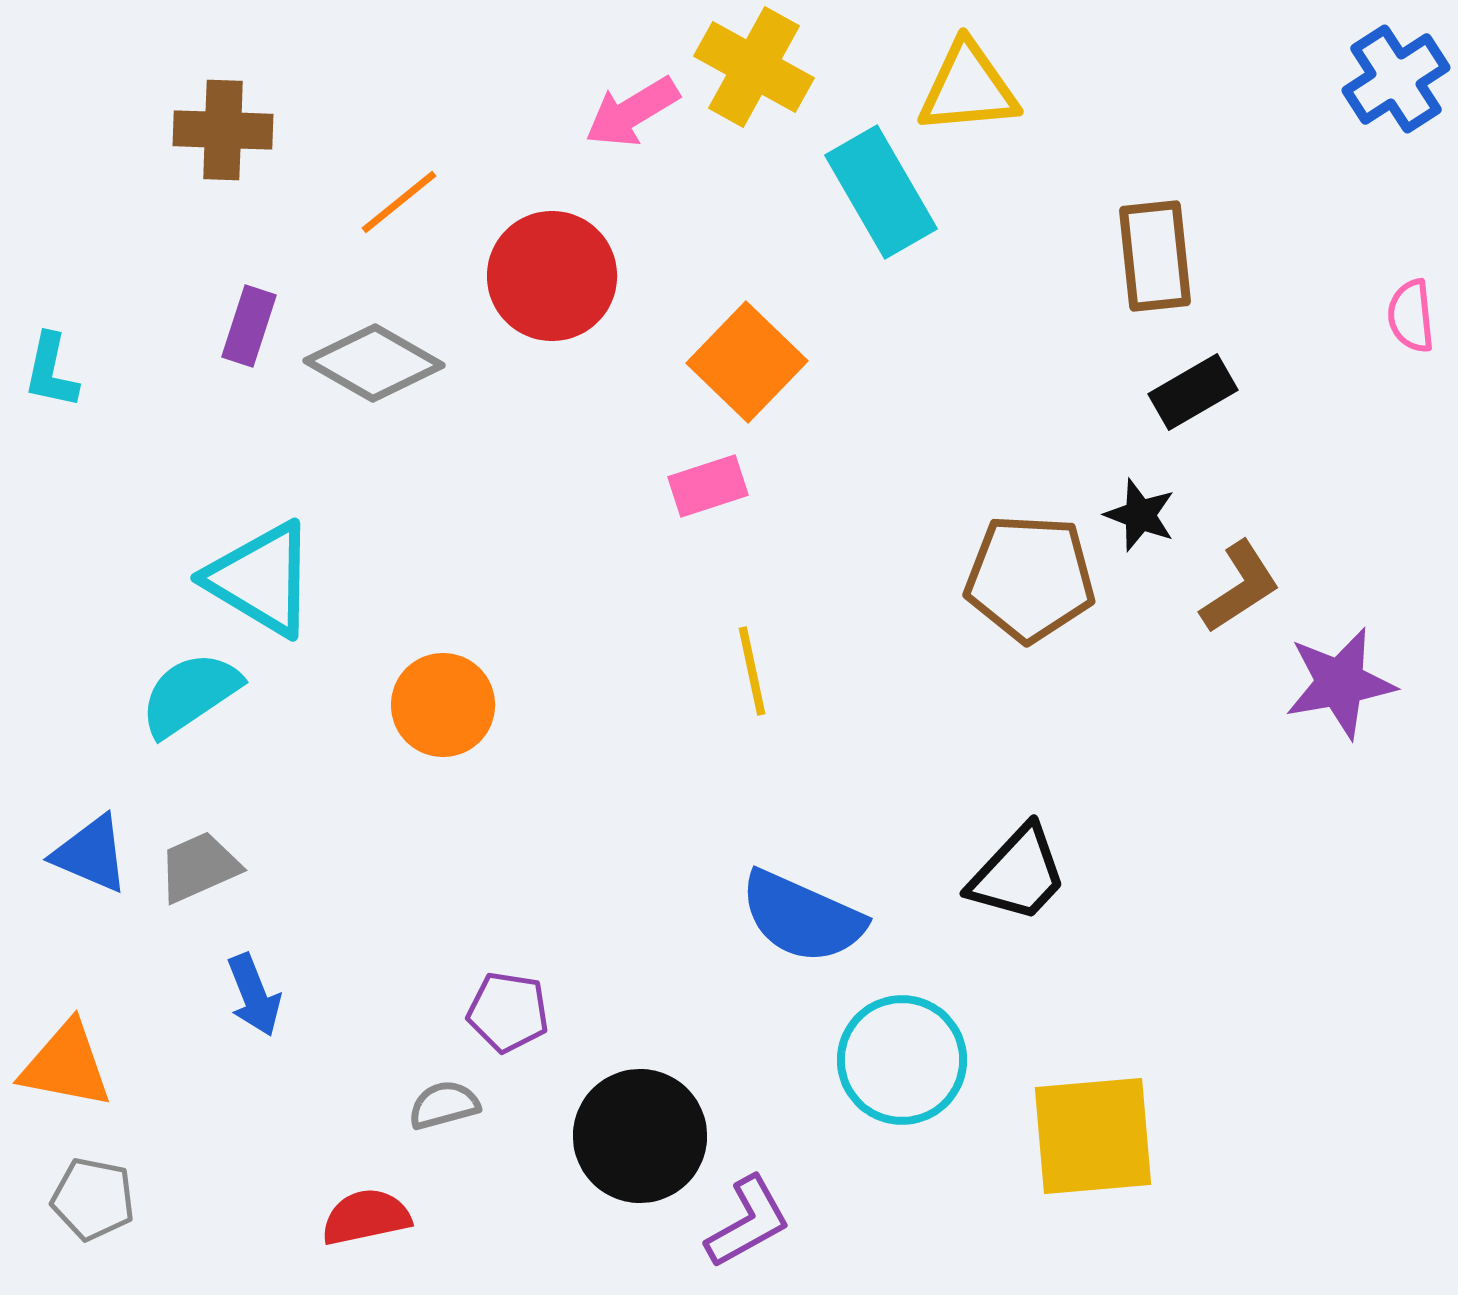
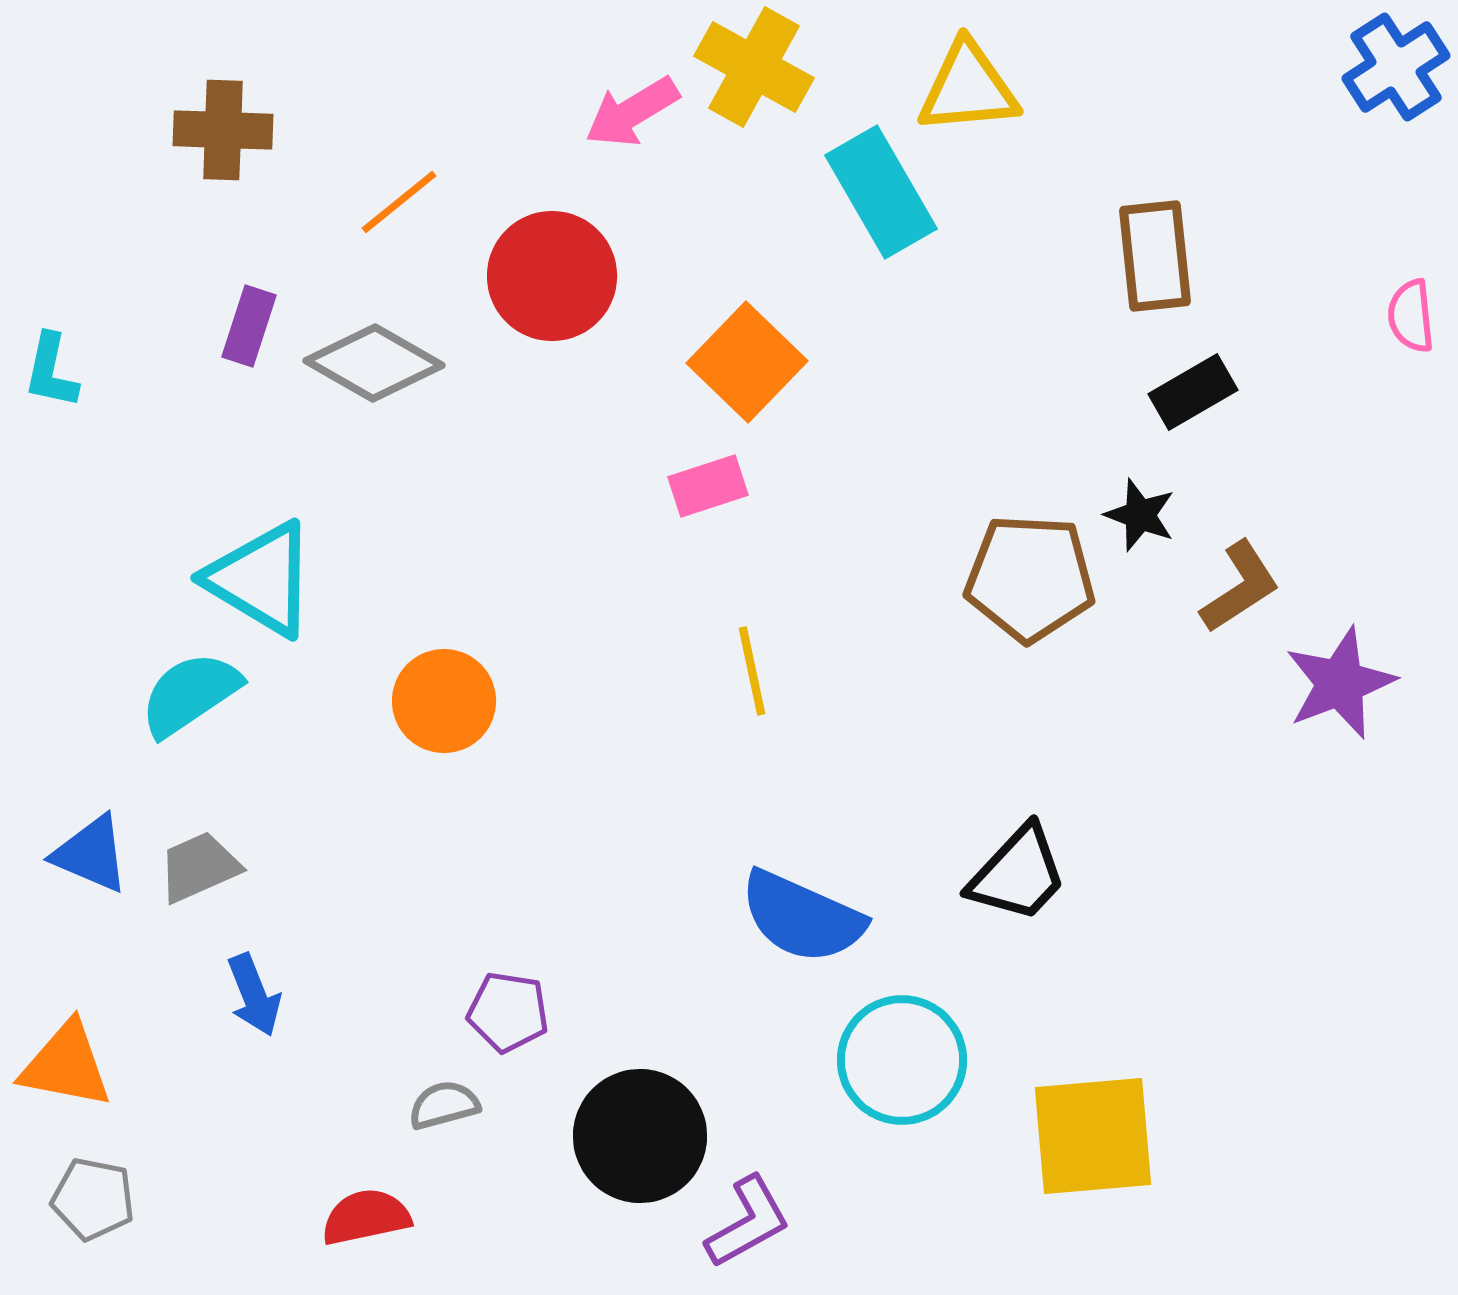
blue cross: moved 12 px up
purple star: rotated 11 degrees counterclockwise
orange circle: moved 1 px right, 4 px up
